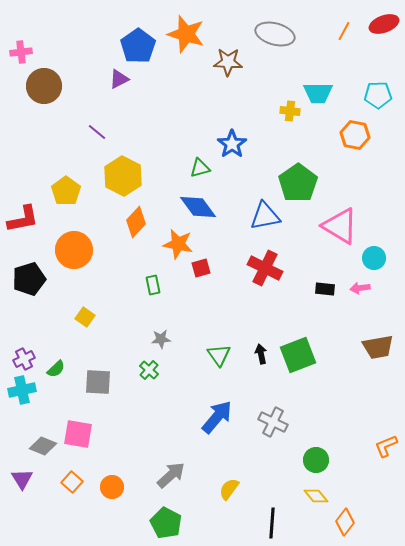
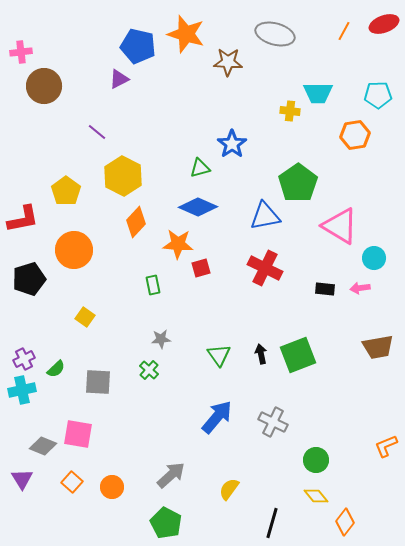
blue pentagon at (138, 46): rotated 24 degrees counterclockwise
orange hexagon at (355, 135): rotated 20 degrees counterclockwise
blue diamond at (198, 207): rotated 30 degrees counterclockwise
orange star at (178, 244): rotated 8 degrees counterclockwise
black line at (272, 523): rotated 12 degrees clockwise
